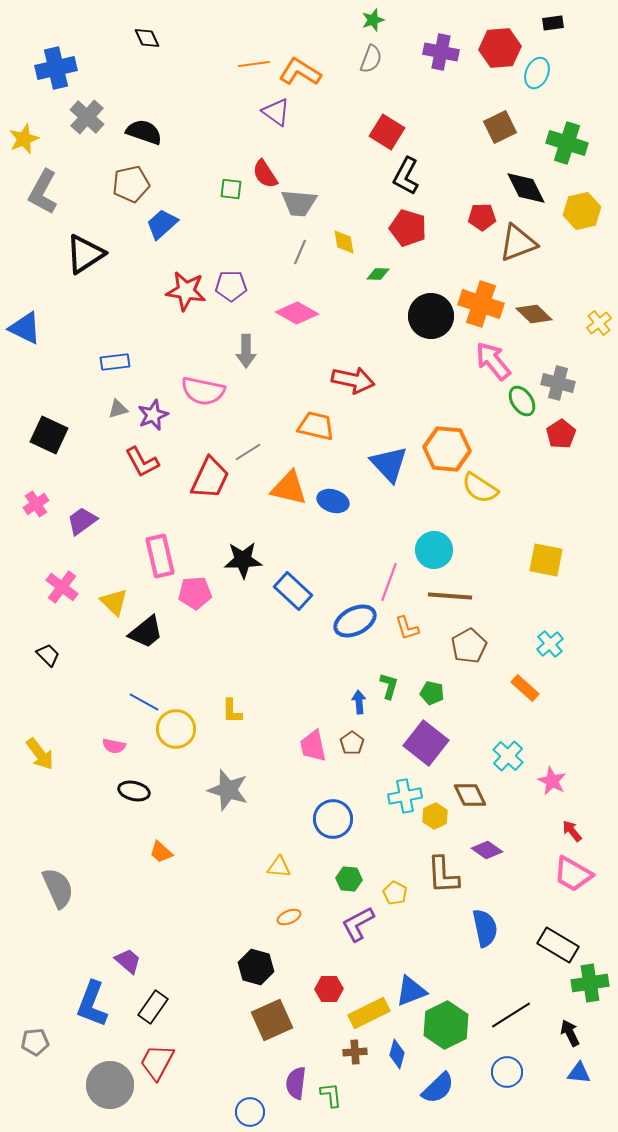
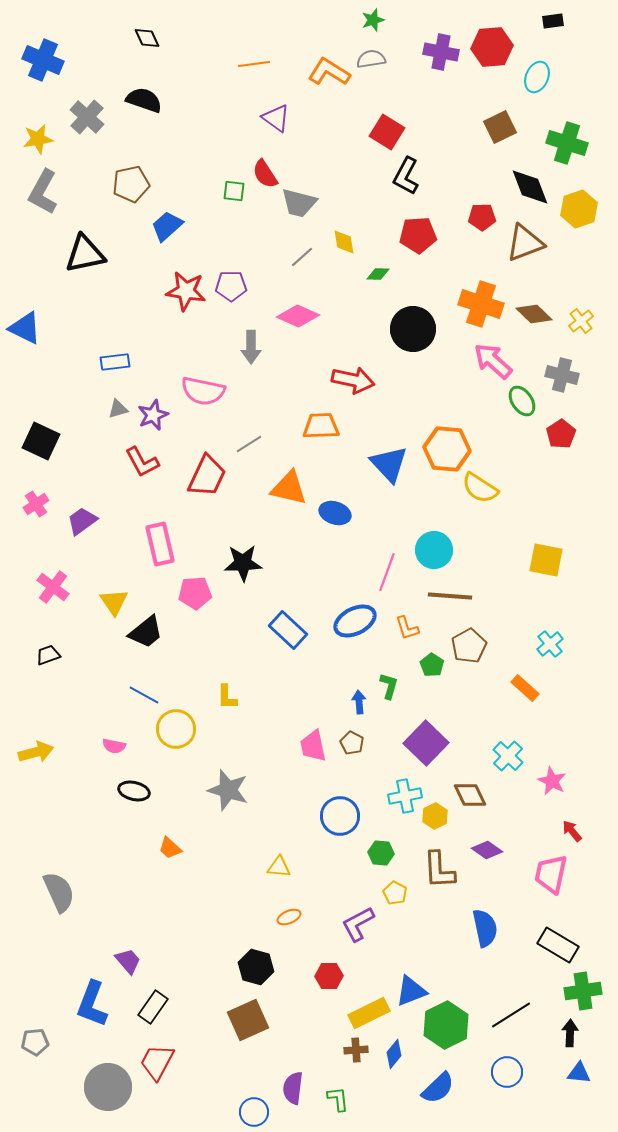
black rectangle at (553, 23): moved 2 px up
red hexagon at (500, 48): moved 8 px left, 1 px up
gray semicircle at (371, 59): rotated 120 degrees counterclockwise
blue cross at (56, 68): moved 13 px left, 8 px up; rotated 36 degrees clockwise
orange L-shape at (300, 72): moved 29 px right
cyan ellipse at (537, 73): moved 4 px down
purple triangle at (276, 112): moved 6 px down
black semicircle at (144, 132): moved 32 px up
yellow star at (24, 139): moved 14 px right; rotated 12 degrees clockwise
black diamond at (526, 188): moved 4 px right, 1 px up; rotated 6 degrees clockwise
green square at (231, 189): moved 3 px right, 2 px down
gray trapezoid at (299, 203): rotated 9 degrees clockwise
yellow hexagon at (582, 211): moved 3 px left, 2 px up; rotated 6 degrees counterclockwise
blue trapezoid at (162, 224): moved 5 px right, 2 px down
red pentagon at (408, 228): moved 10 px right, 7 px down; rotated 21 degrees counterclockwise
brown triangle at (518, 243): moved 7 px right
gray line at (300, 252): moved 2 px right, 5 px down; rotated 25 degrees clockwise
black triangle at (85, 254): rotated 21 degrees clockwise
pink diamond at (297, 313): moved 1 px right, 3 px down; rotated 6 degrees counterclockwise
black circle at (431, 316): moved 18 px left, 13 px down
yellow cross at (599, 323): moved 18 px left, 2 px up
gray arrow at (246, 351): moved 5 px right, 4 px up
pink arrow at (493, 361): rotated 9 degrees counterclockwise
gray cross at (558, 383): moved 4 px right, 8 px up
orange trapezoid at (316, 426): moved 5 px right; rotated 15 degrees counterclockwise
black square at (49, 435): moved 8 px left, 6 px down
gray line at (248, 452): moved 1 px right, 8 px up
red trapezoid at (210, 478): moved 3 px left, 2 px up
blue ellipse at (333, 501): moved 2 px right, 12 px down
pink rectangle at (160, 556): moved 12 px up
black star at (243, 560): moved 3 px down
pink line at (389, 582): moved 2 px left, 10 px up
pink cross at (62, 587): moved 9 px left
blue rectangle at (293, 591): moved 5 px left, 39 px down
yellow triangle at (114, 602): rotated 12 degrees clockwise
black trapezoid at (48, 655): rotated 65 degrees counterclockwise
green pentagon at (432, 693): moved 28 px up; rotated 20 degrees clockwise
blue line at (144, 702): moved 7 px up
yellow L-shape at (232, 711): moved 5 px left, 14 px up
brown pentagon at (352, 743): rotated 10 degrees counterclockwise
purple square at (426, 743): rotated 6 degrees clockwise
yellow arrow at (40, 754): moved 4 px left, 2 px up; rotated 68 degrees counterclockwise
blue circle at (333, 819): moved 7 px right, 3 px up
orange trapezoid at (161, 852): moved 9 px right, 4 px up
pink trapezoid at (573, 874): moved 22 px left; rotated 72 degrees clockwise
brown L-shape at (443, 875): moved 4 px left, 5 px up
green hexagon at (349, 879): moved 32 px right, 26 px up
gray semicircle at (58, 888): moved 1 px right, 4 px down
purple trapezoid at (128, 961): rotated 8 degrees clockwise
green cross at (590, 983): moved 7 px left, 8 px down
red hexagon at (329, 989): moved 13 px up
brown square at (272, 1020): moved 24 px left
black arrow at (570, 1033): rotated 28 degrees clockwise
brown cross at (355, 1052): moved 1 px right, 2 px up
blue diamond at (397, 1054): moved 3 px left; rotated 24 degrees clockwise
purple semicircle at (296, 1083): moved 3 px left, 5 px down
gray circle at (110, 1085): moved 2 px left, 2 px down
green L-shape at (331, 1095): moved 7 px right, 4 px down
blue circle at (250, 1112): moved 4 px right
